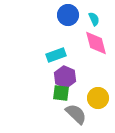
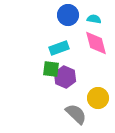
cyan semicircle: rotated 56 degrees counterclockwise
cyan rectangle: moved 3 px right, 7 px up
green square: moved 10 px left, 24 px up
